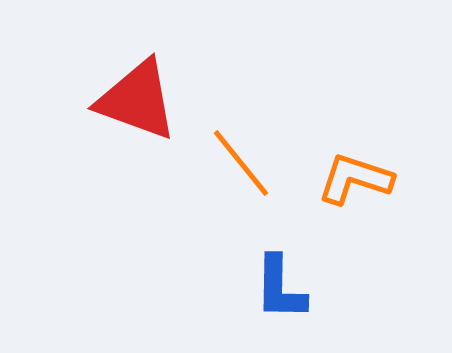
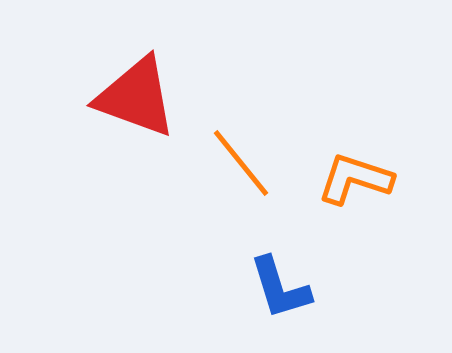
red triangle: moved 1 px left, 3 px up
blue L-shape: rotated 18 degrees counterclockwise
